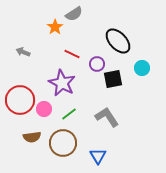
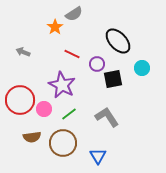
purple star: moved 2 px down
